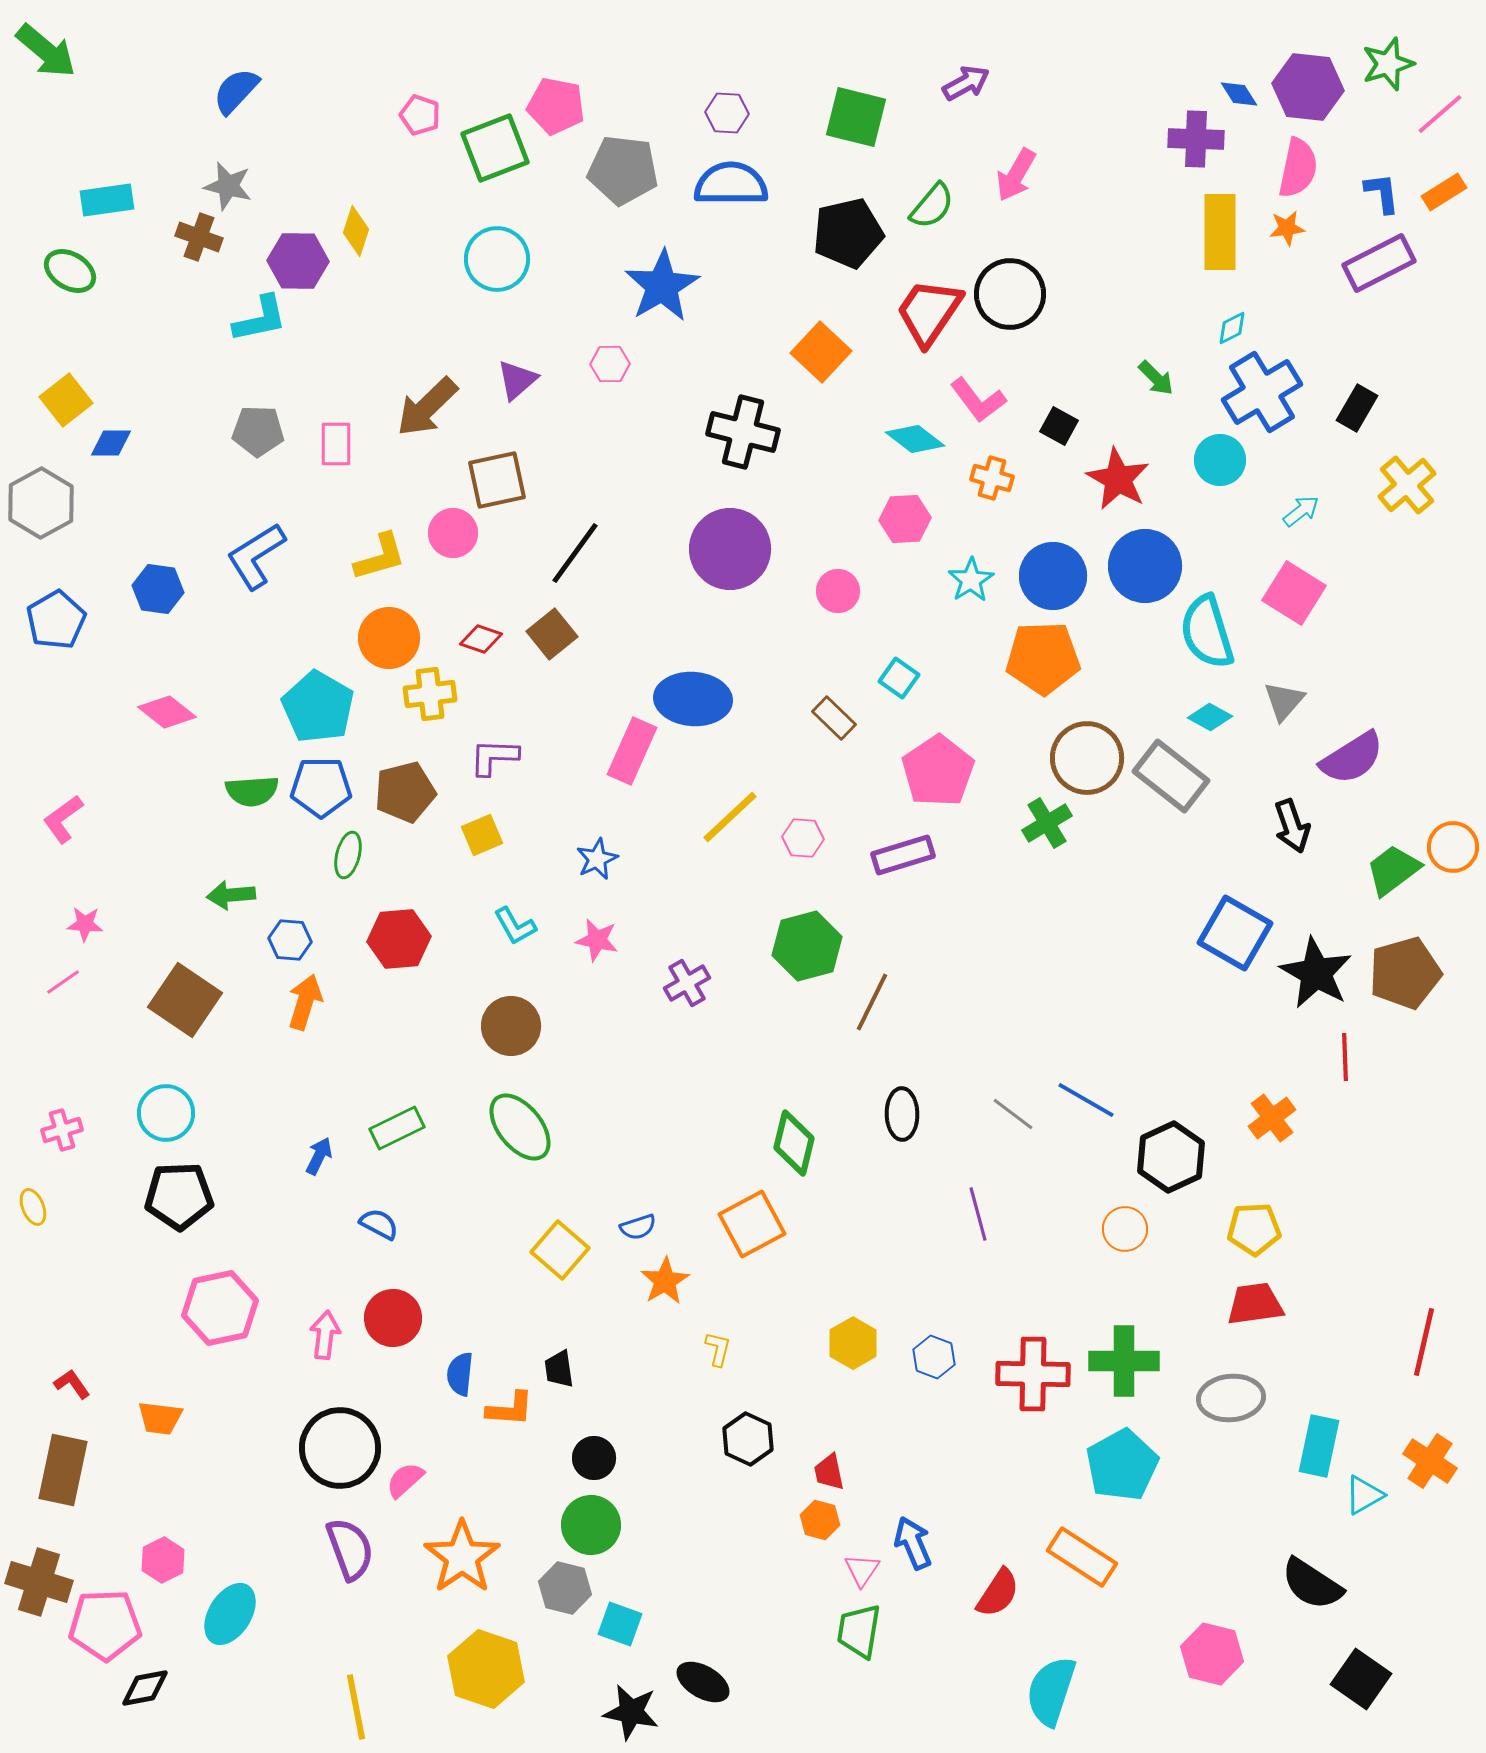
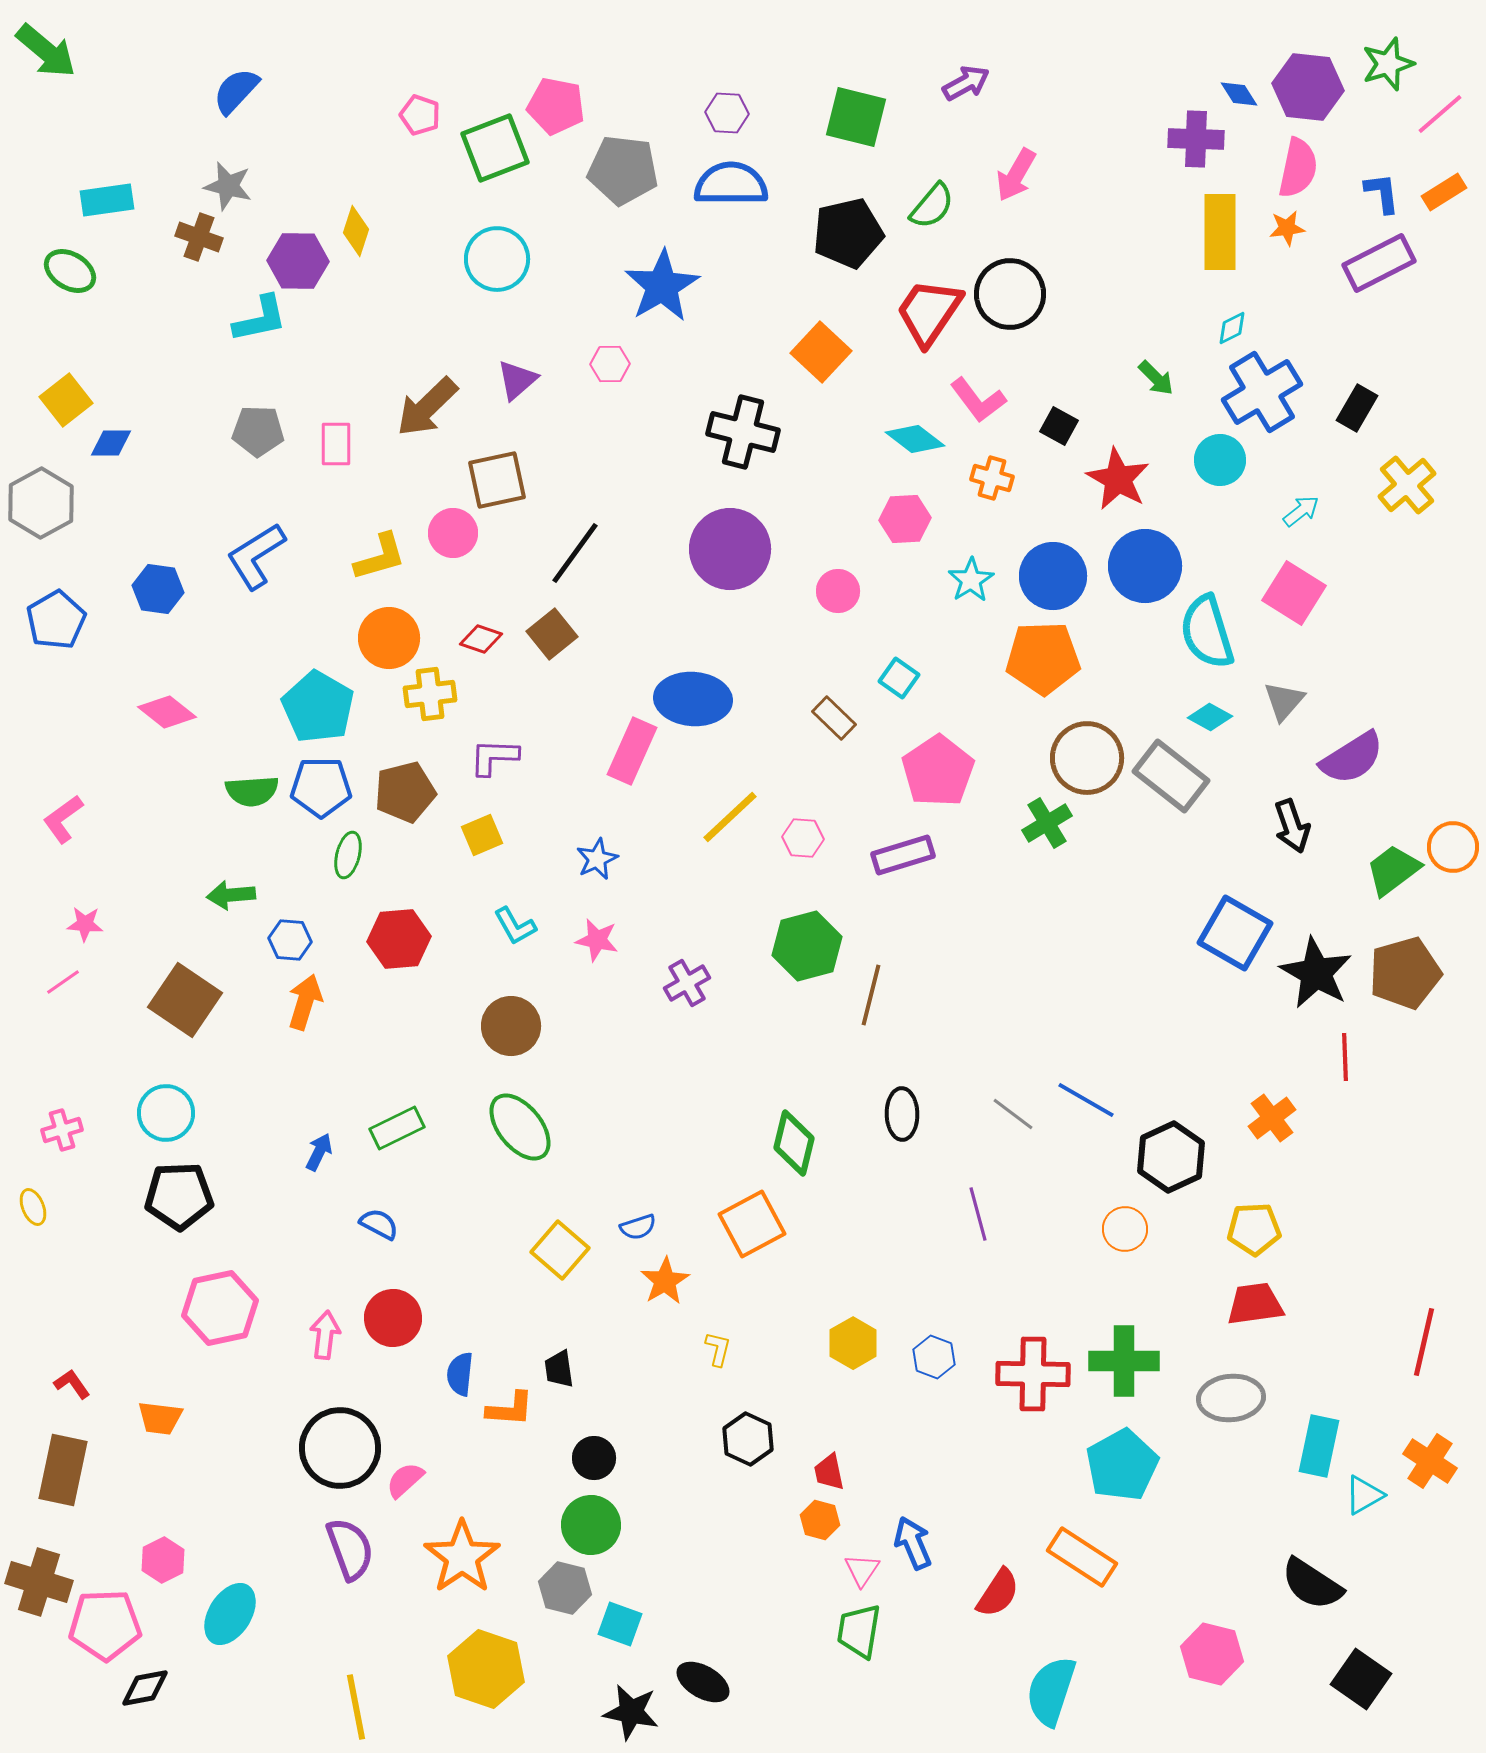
brown line at (872, 1002): moved 1 px left, 7 px up; rotated 12 degrees counterclockwise
blue arrow at (319, 1156): moved 4 px up
